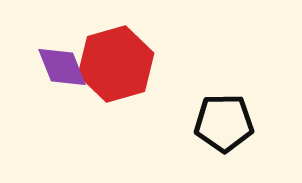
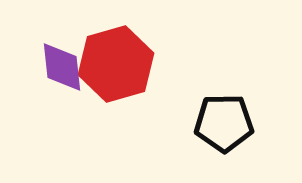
purple diamond: rotated 16 degrees clockwise
